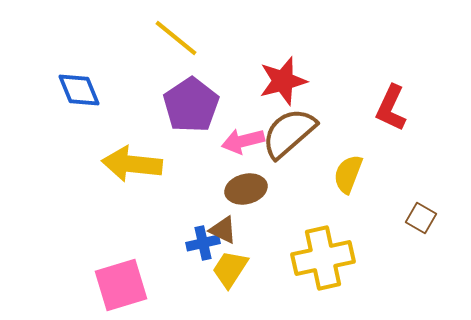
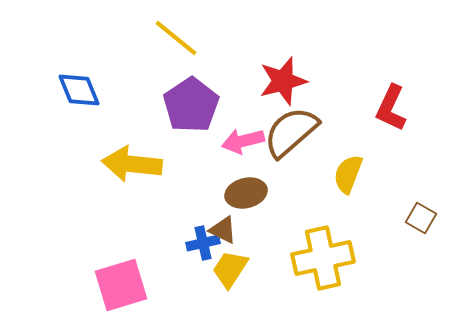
brown semicircle: moved 2 px right, 1 px up
brown ellipse: moved 4 px down
